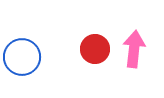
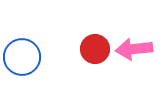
pink arrow: rotated 102 degrees counterclockwise
